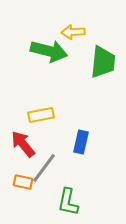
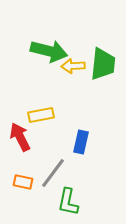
yellow arrow: moved 34 px down
green trapezoid: moved 2 px down
red arrow: moved 3 px left, 7 px up; rotated 12 degrees clockwise
gray line: moved 9 px right, 5 px down
